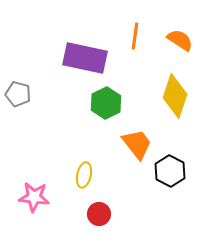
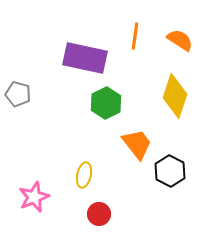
pink star: rotated 28 degrees counterclockwise
